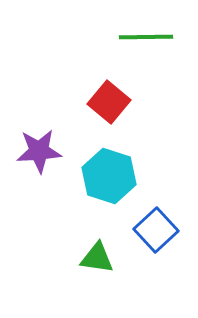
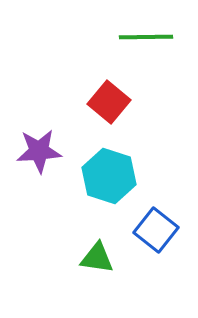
blue square: rotated 9 degrees counterclockwise
